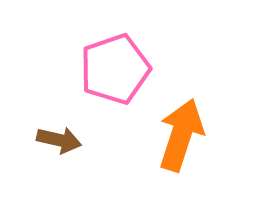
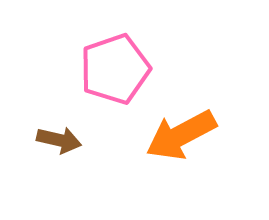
orange arrow: rotated 136 degrees counterclockwise
